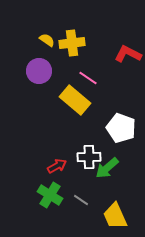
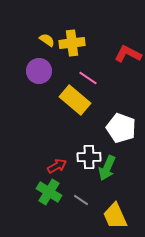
green arrow: rotated 25 degrees counterclockwise
green cross: moved 1 px left, 3 px up
